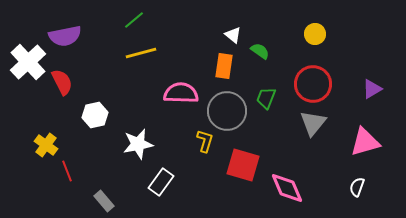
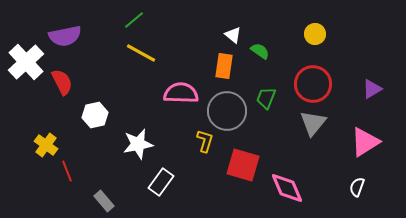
yellow line: rotated 44 degrees clockwise
white cross: moved 2 px left
pink triangle: rotated 16 degrees counterclockwise
